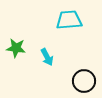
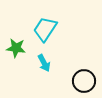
cyan trapezoid: moved 24 px left, 9 px down; rotated 52 degrees counterclockwise
cyan arrow: moved 3 px left, 6 px down
